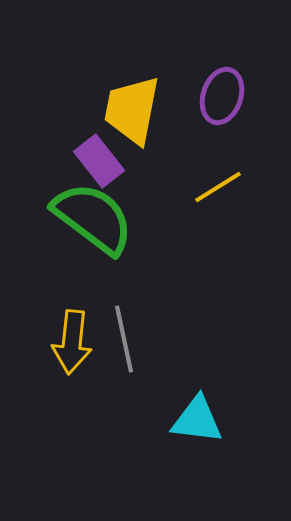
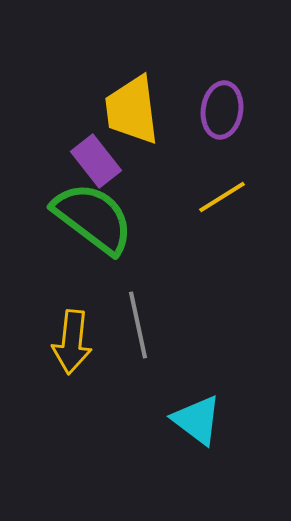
purple ellipse: moved 14 px down; rotated 10 degrees counterclockwise
yellow trapezoid: rotated 18 degrees counterclockwise
purple rectangle: moved 3 px left
yellow line: moved 4 px right, 10 px down
gray line: moved 14 px right, 14 px up
cyan triangle: rotated 30 degrees clockwise
